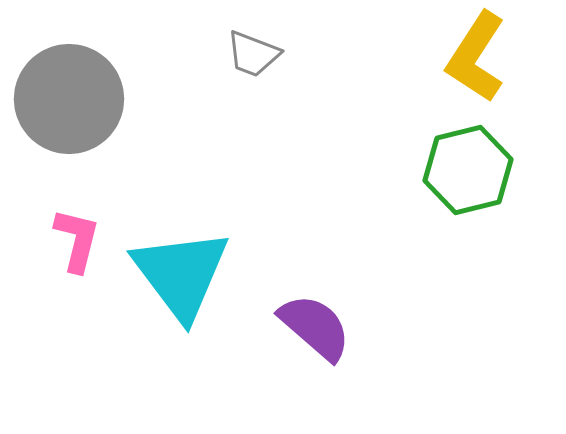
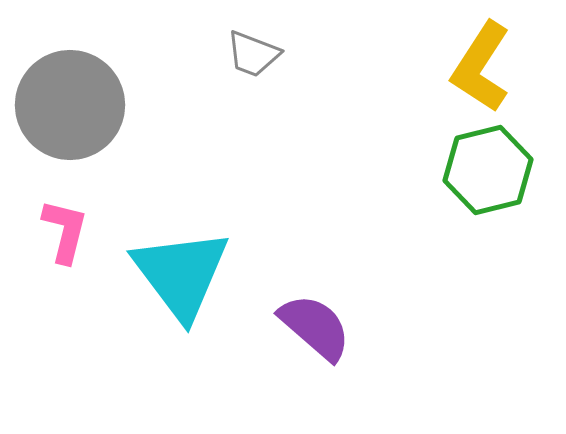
yellow L-shape: moved 5 px right, 10 px down
gray circle: moved 1 px right, 6 px down
green hexagon: moved 20 px right
pink L-shape: moved 12 px left, 9 px up
